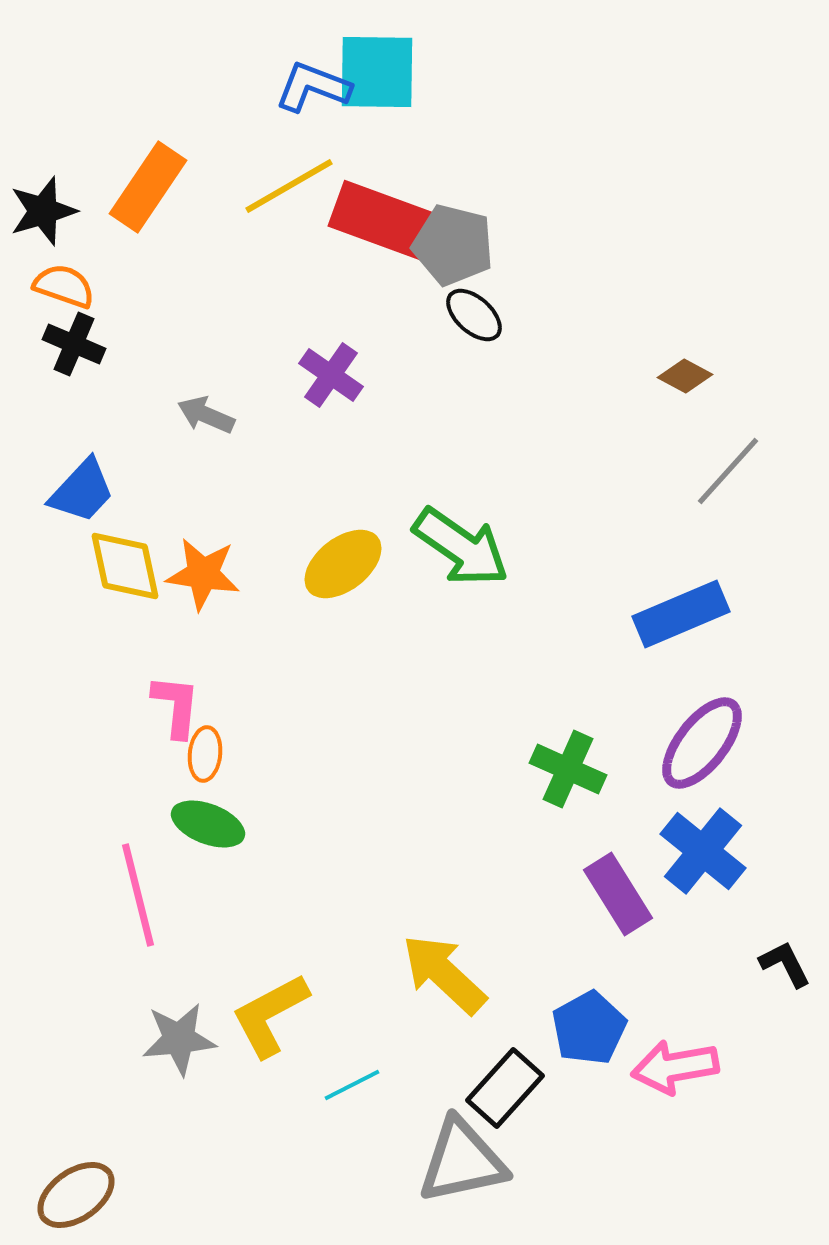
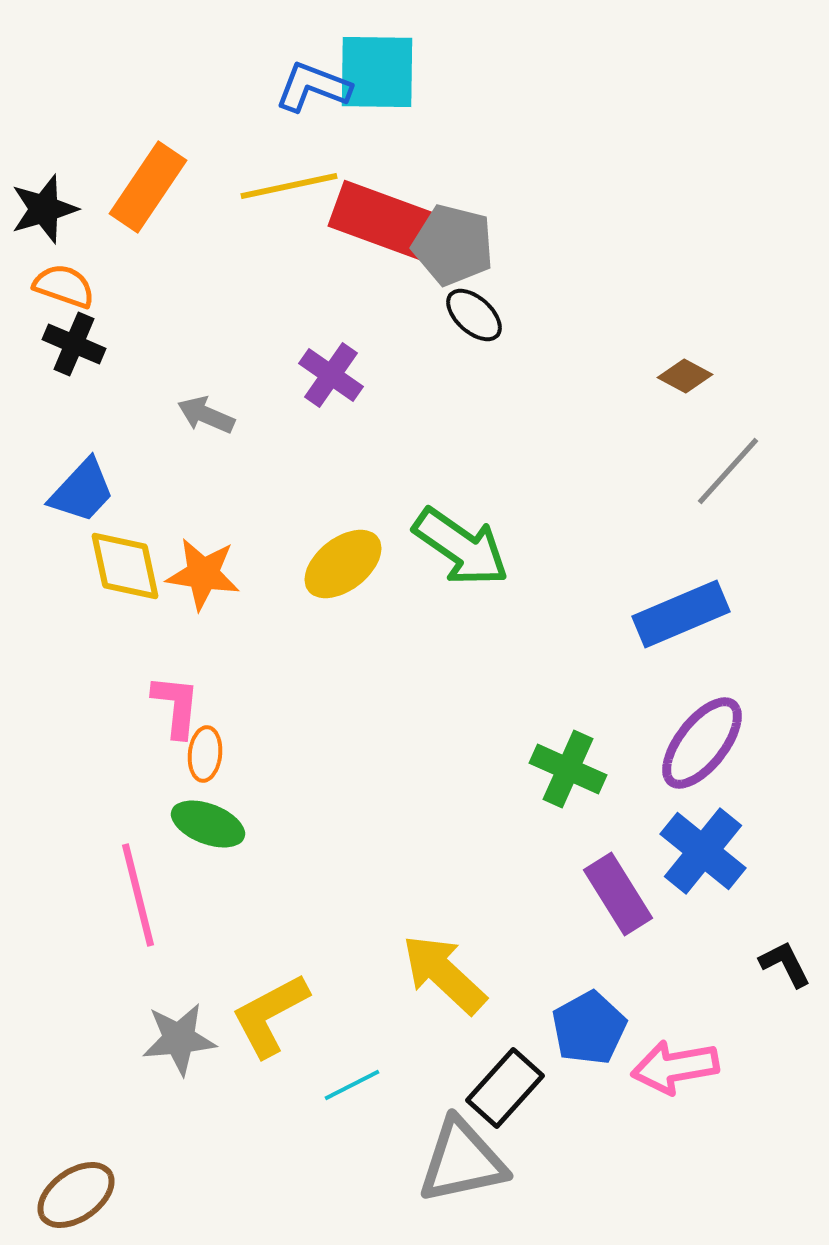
yellow line: rotated 18 degrees clockwise
black star: moved 1 px right, 2 px up
